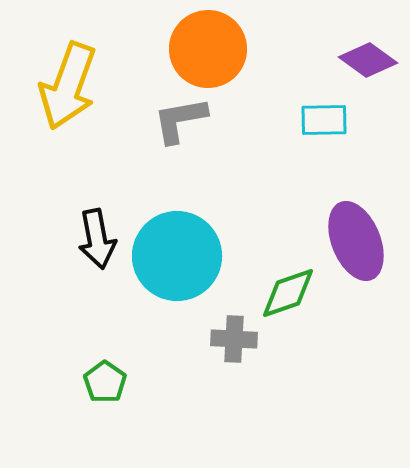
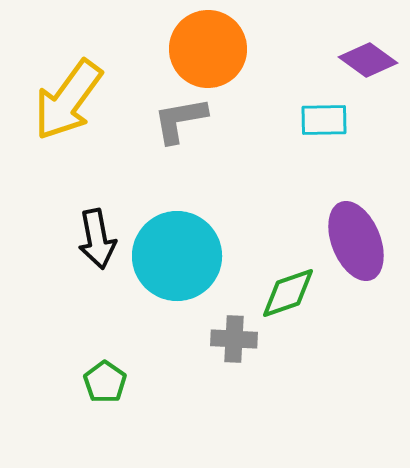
yellow arrow: moved 14 px down; rotated 16 degrees clockwise
